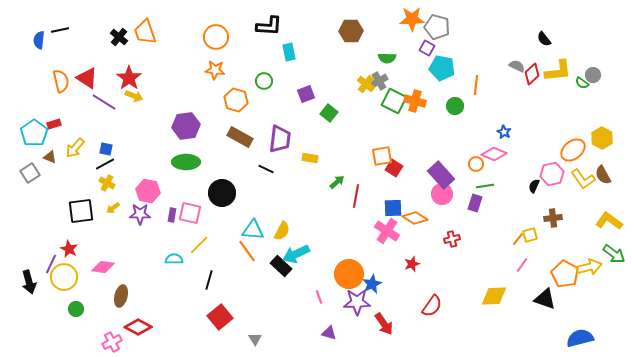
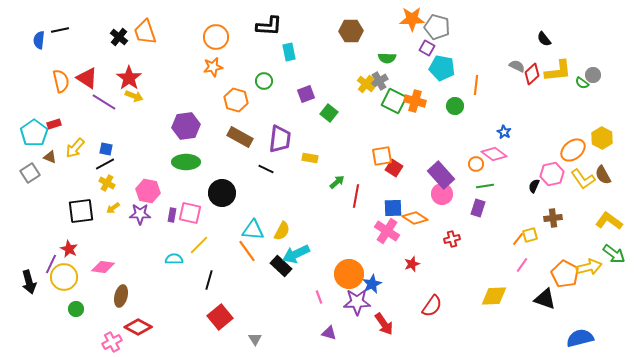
orange star at (215, 70): moved 2 px left, 3 px up; rotated 18 degrees counterclockwise
pink diamond at (494, 154): rotated 15 degrees clockwise
purple rectangle at (475, 203): moved 3 px right, 5 px down
